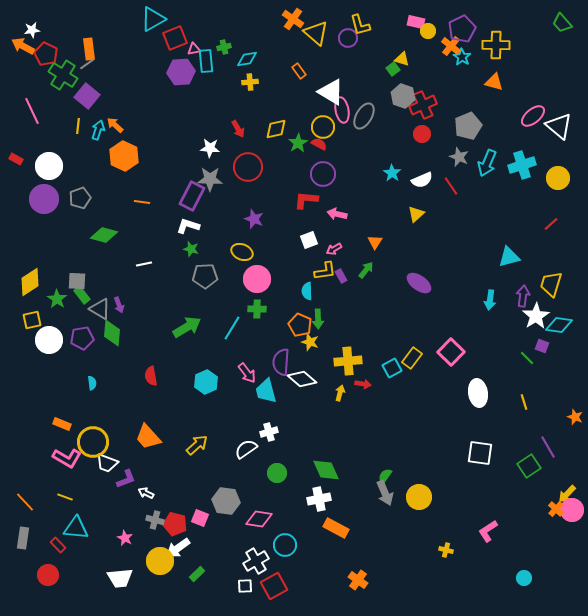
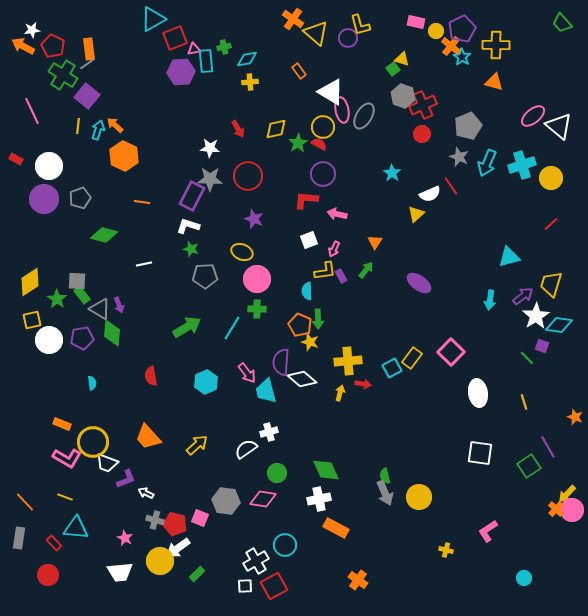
yellow circle at (428, 31): moved 8 px right
red pentagon at (46, 54): moved 7 px right, 8 px up
red circle at (248, 167): moved 9 px down
yellow circle at (558, 178): moved 7 px left
white semicircle at (422, 180): moved 8 px right, 14 px down
pink arrow at (334, 249): rotated 35 degrees counterclockwise
purple arrow at (523, 296): rotated 45 degrees clockwise
green semicircle at (385, 476): rotated 49 degrees counterclockwise
pink diamond at (259, 519): moved 4 px right, 20 px up
gray rectangle at (23, 538): moved 4 px left
red rectangle at (58, 545): moved 4 px left, 2 px up
white trapezoid at (120, 578): moved 6 px up
